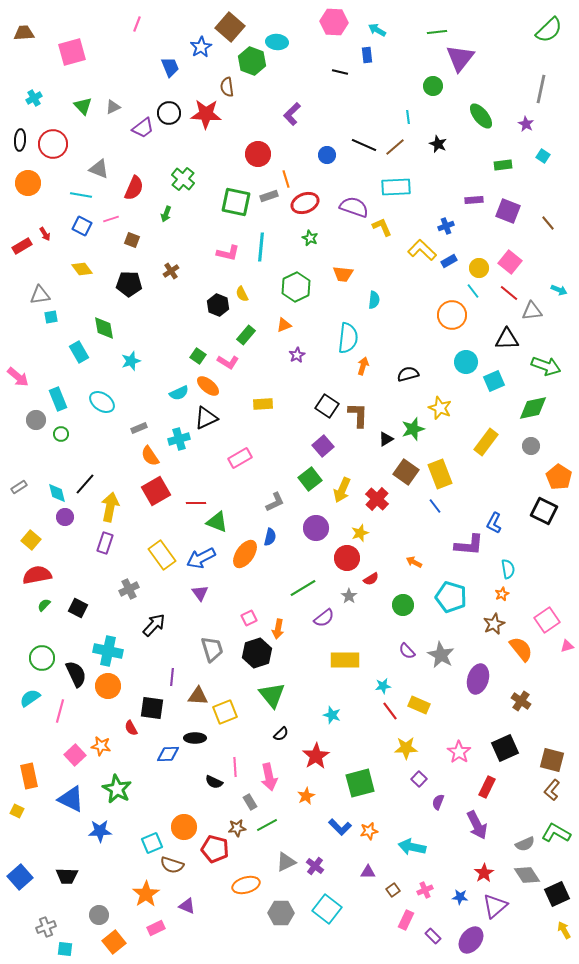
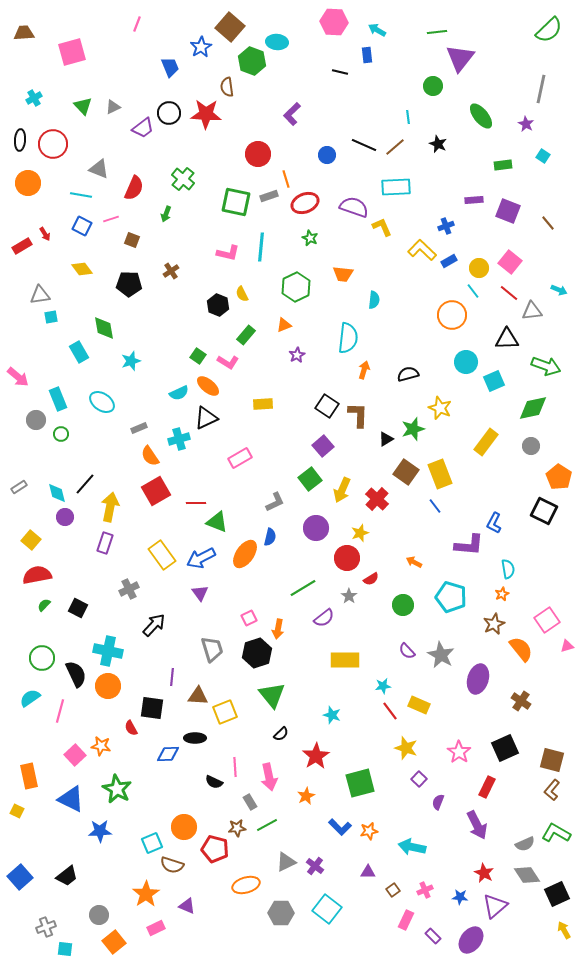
orange arrow at (363, 366): moved 1 px right, 4 px down
yellow star at (406, 748): rotated 20 degrees clockwise
red star at (484, 873): rotated 12 degrees counterclockwise
black trapezoid at (67, 876): rotated 40 degrees counterclockwise
